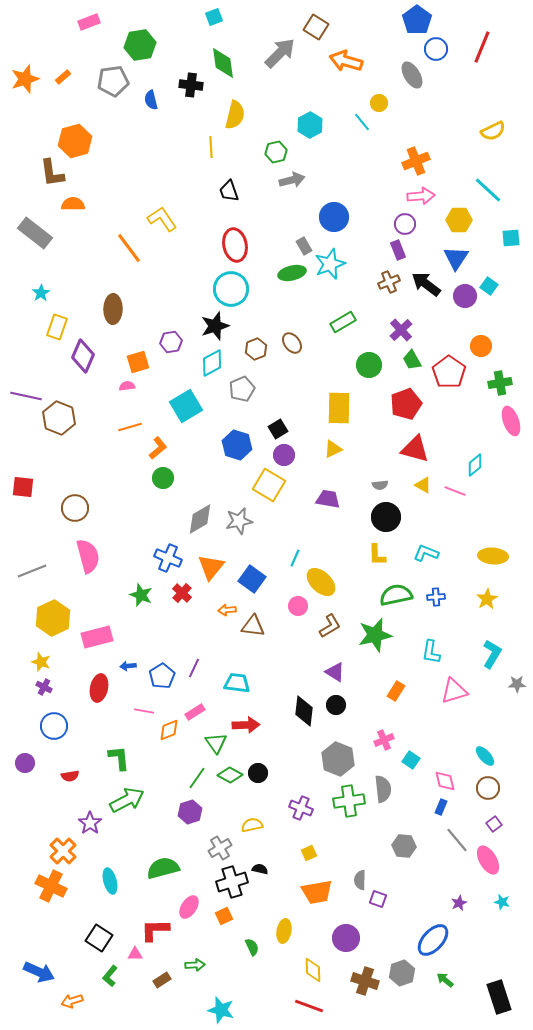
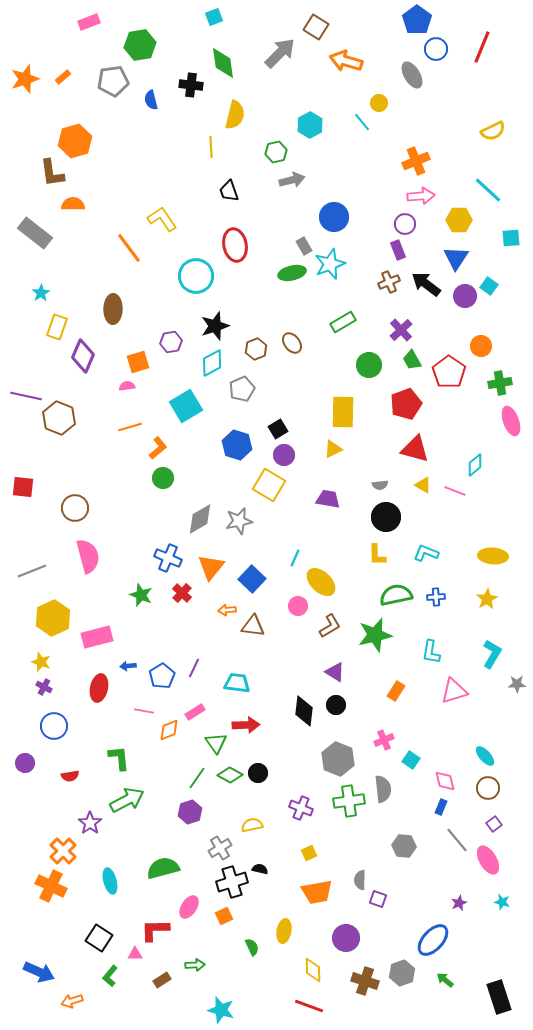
cyan circle at (231, 289): moved 35 px left, 13 px up
yellow rectangle at (339, 408): moved 4 px right, 4 px down
blue square at (252, 579): rotated 8 degrees clockwise
